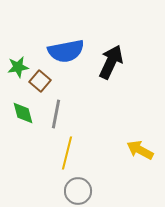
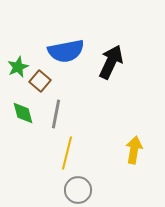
green star: rotated 15 degrees counterclockwise
yellow arrow: moved 6 px left; rotated 72 degrees clockwise
gray circle: moved 1 px up
